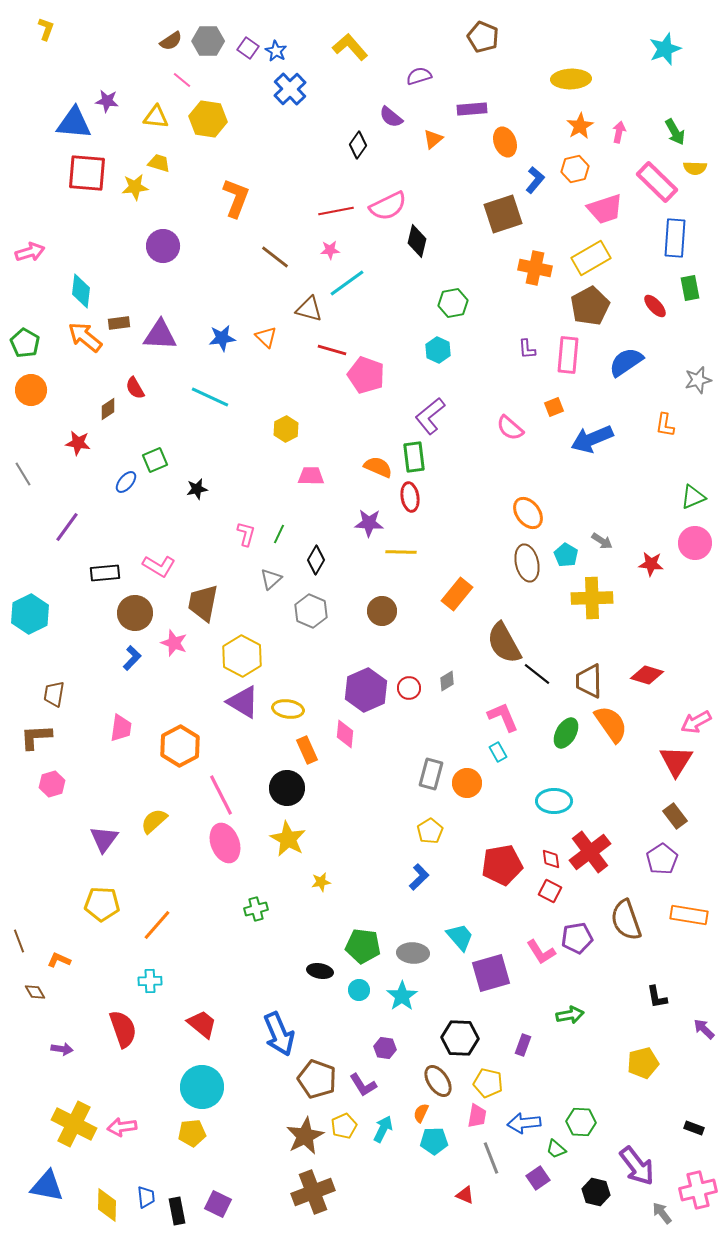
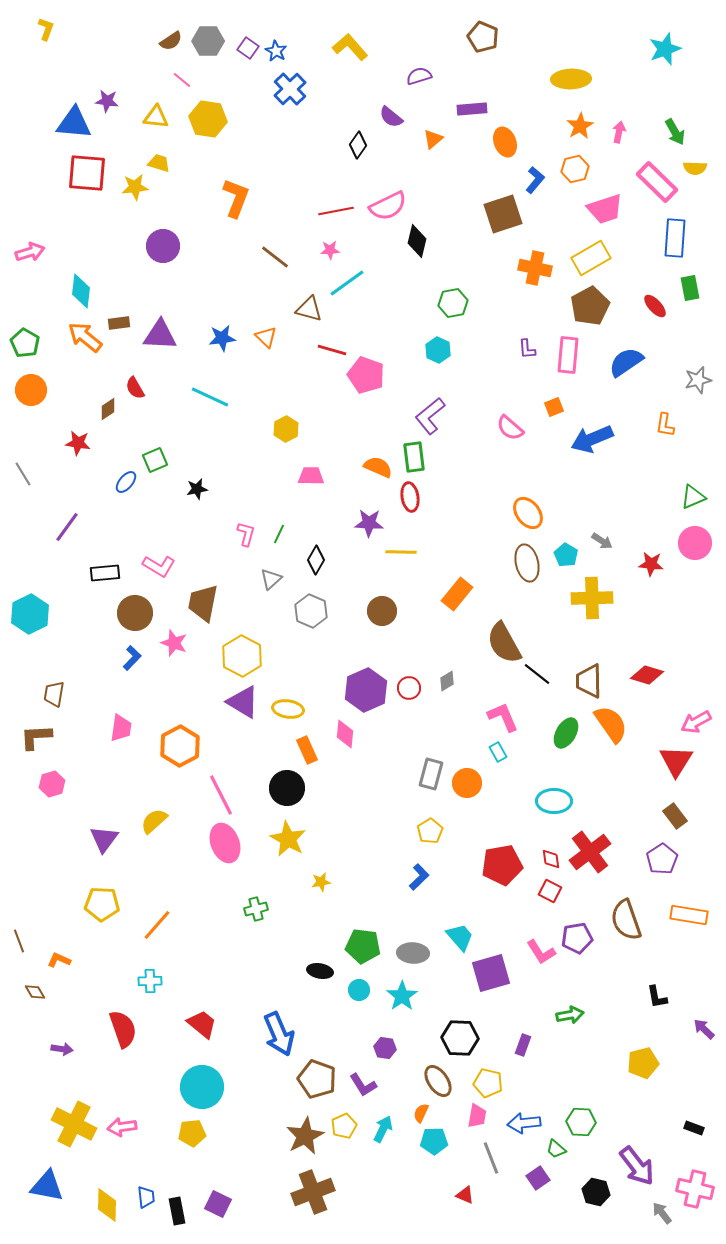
pink cross at (698, 1190): moved 3 px left, 1 px up; rotated 27 degrees clockwise
